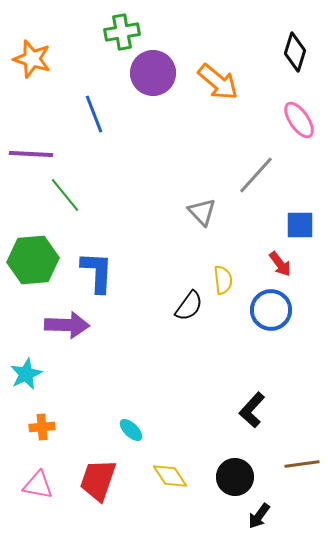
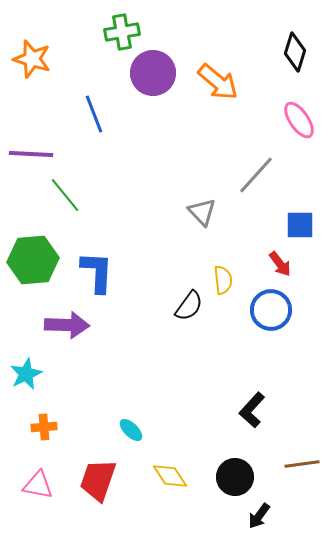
orange cross: moved 2 px right
